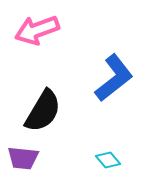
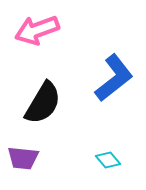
black semicircle: moved 8 px up
